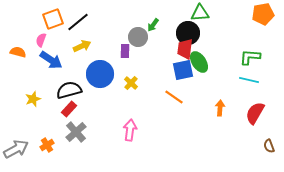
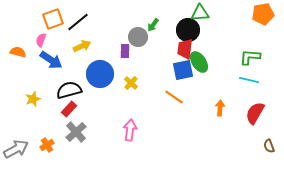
black circle: moved 3 px up
